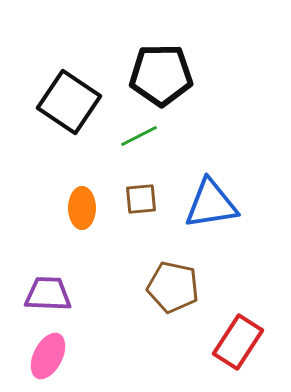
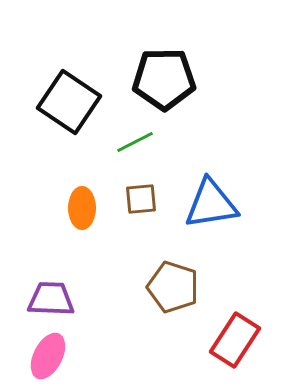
black pentagon: moved 3 px right, 4 px down
green line: moved 4 px left, 6 px down
brown pentagon: rotated 6 degrees clockwise
purple trapezoid: moved 3 px right, 5 px down
red rectangle: moved 3 px left, 2 px up
